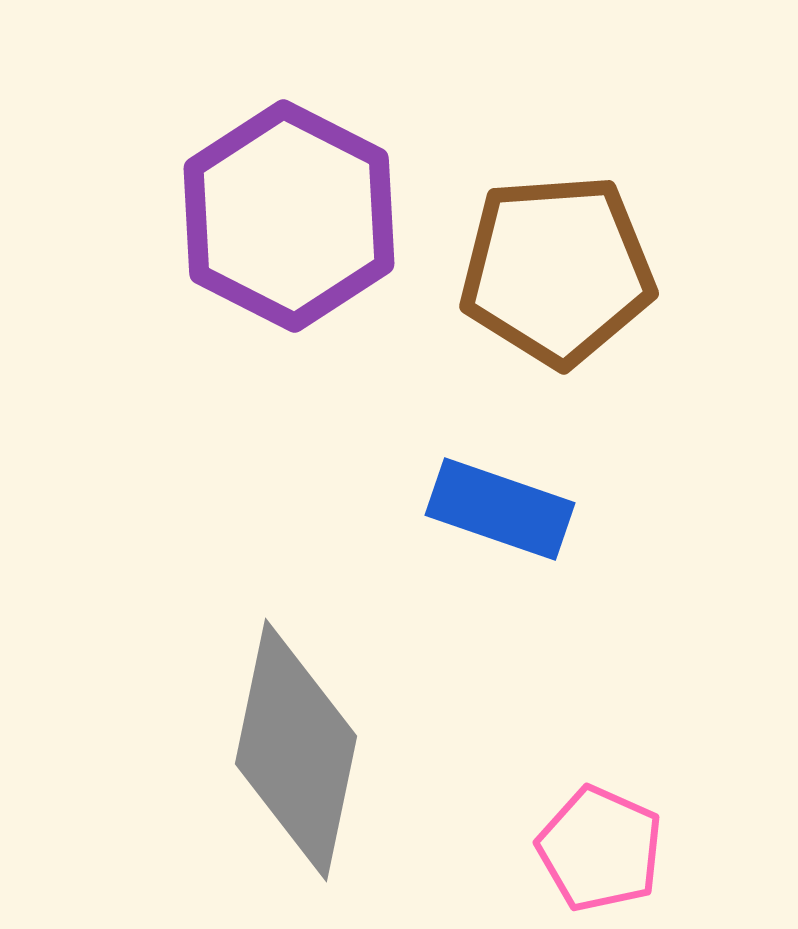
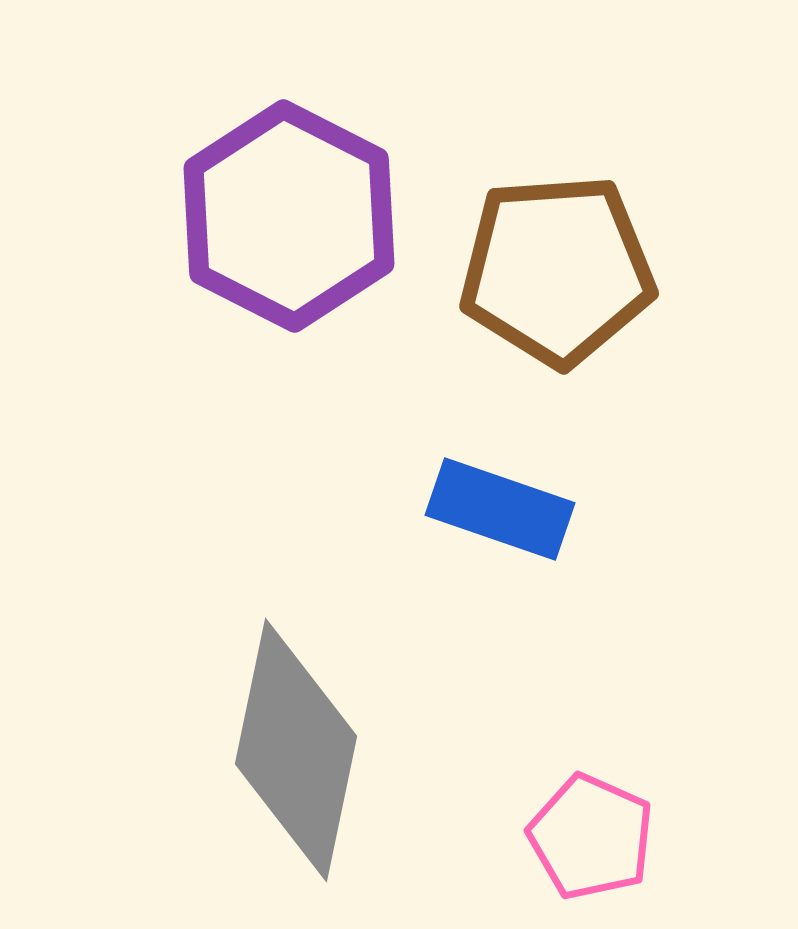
pink pentagon: moved 9 px left, 12 px up
